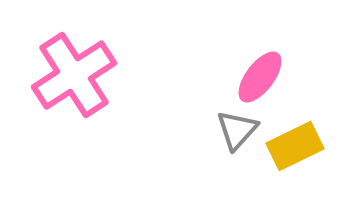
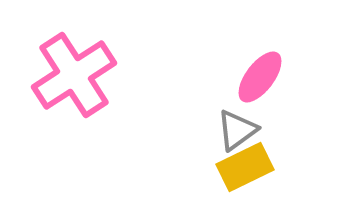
gray triangle: rotated 12 degrees clockwise
yellow rectangle: moved 50 px left, 21 px down
